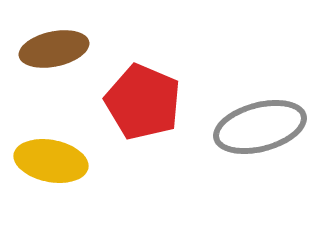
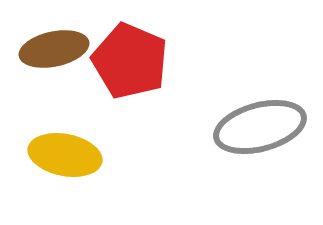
red pentagon: moved 13 px left, 41 px up
yellow ellipse: moved 14 px right, 6 px up
